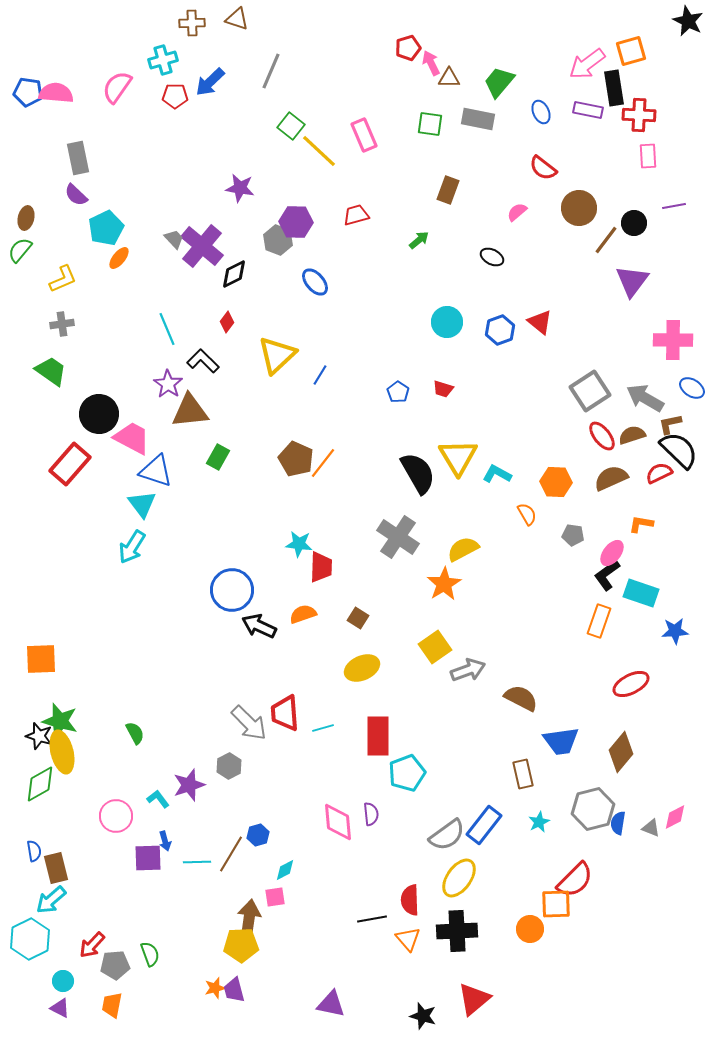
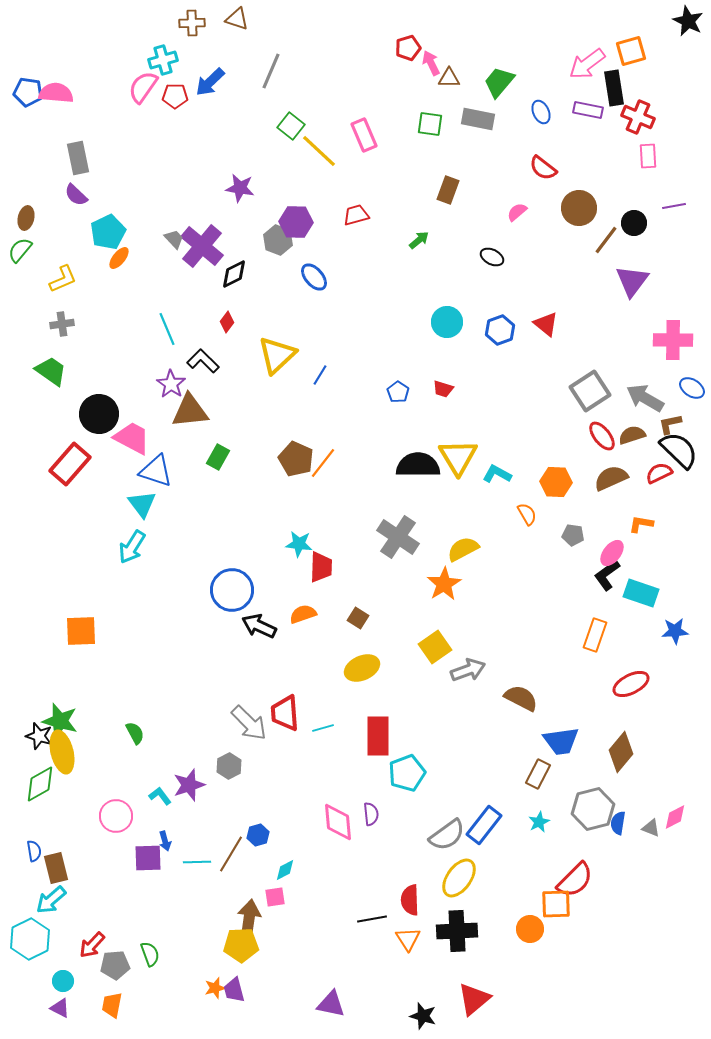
pink semicircle at (117, 87): moved 26 px right
red cross at (639, 115): moved 1 px left, 2 px down; rotated 20 degrees clockwise
cyan pentagon at (106, 228): moved 2 px right, 4 px down
blue ellipse at (315, 282): moved 1 px left, 5 px up
red triangle at (540, 322): moved 6 px right, 2 px down
purple star at (168, 384): moved 3 px right
black semicircle at (418, 473): moved 8 px up; rotated 60 degrees counterclockwise
orange rectangle at (599, 621): moved 4 px left, 14 px down
orange square at (41, 659): moved 40 px right, 28 px up
brown rectangle at (523, 774): moved 15 px right; rotated 40 degrees clockwise
cyan L-shape at (158, 799): moved 2 px right, 3 px up
orange triangle at (408, 939): rotated 8 degrees clockwise
